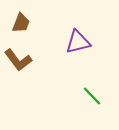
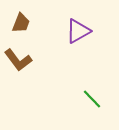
purple triangle: moved 11 px up; rotated 16 degrees counterclockwise
green line: moved 3 px down
